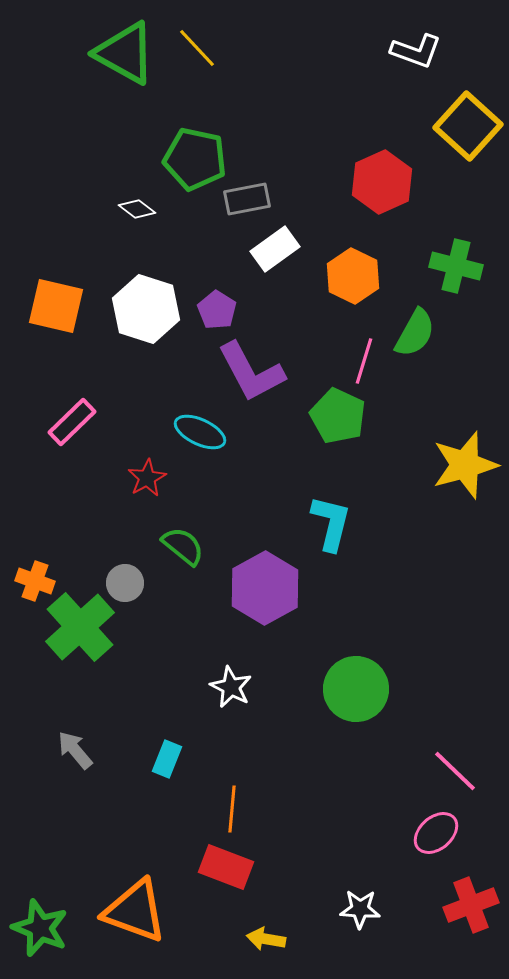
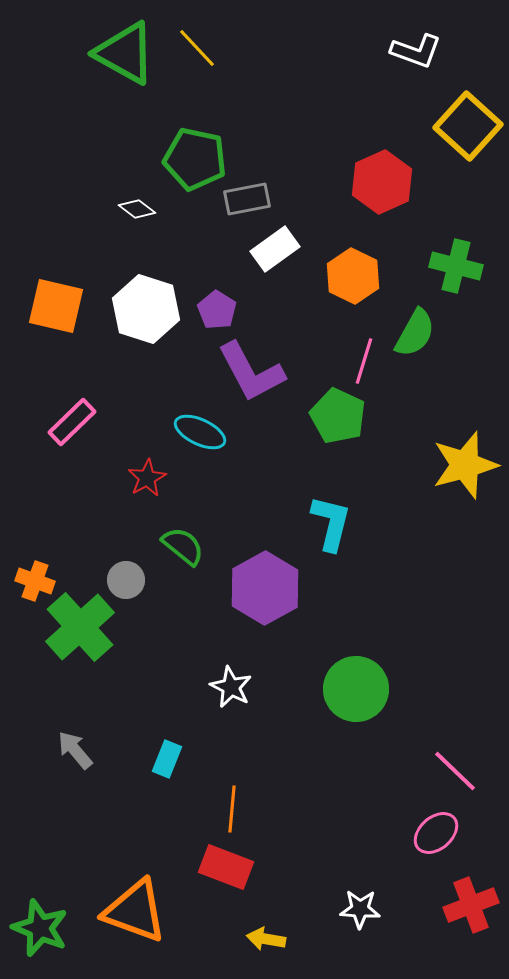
gray circle at (125, 583): moved 1 px right, 3 px up
